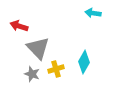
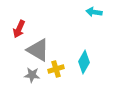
cyan arrow: moved 1 px right, 1 px up
red arrow: moved 3 px down; rotated 84 degrees counterclockwise
gray triangle: moved 2 px down; rotated 15 degrees counterclockwise
gray star: moved 1 px down; rotated 14 degrees counterclockwise
